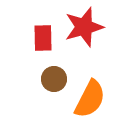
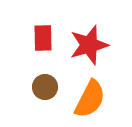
red star: moved 5 px right, 18 px down
brown circle: moved 9 px left, 8 px down
